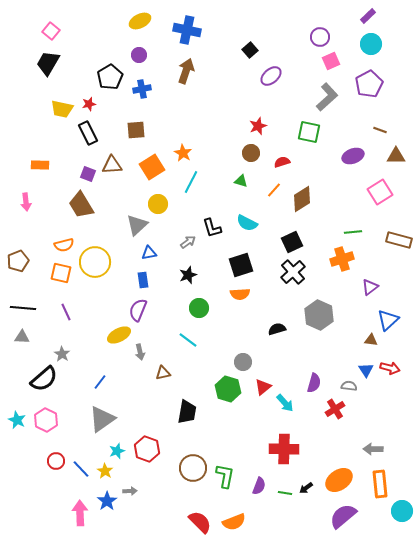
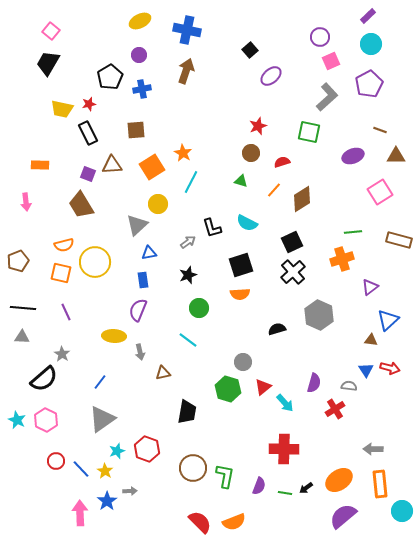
yellow ellipse at (119, 335): moved 5 px left, 1 px down; rotated 30 degrees clockwise
